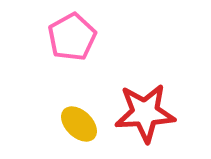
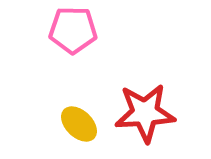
pink pentagon: moved 1 px right, 7 px up; rotated 30 degrees clockwise
